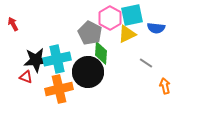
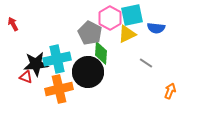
black star: moved 4 px down
orange arrow: moved 5 px right, 5 px down; rotated 35 degrees clockwise
